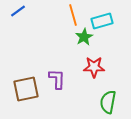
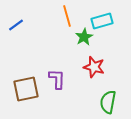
blue line: moved 2 px left, 14 px down
orange line: moved 6 px left, 1 px down
red star: rotated 15 degrees clockwise
